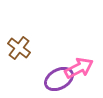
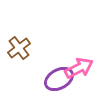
brown cross: rotated 15 degrees clockwise
